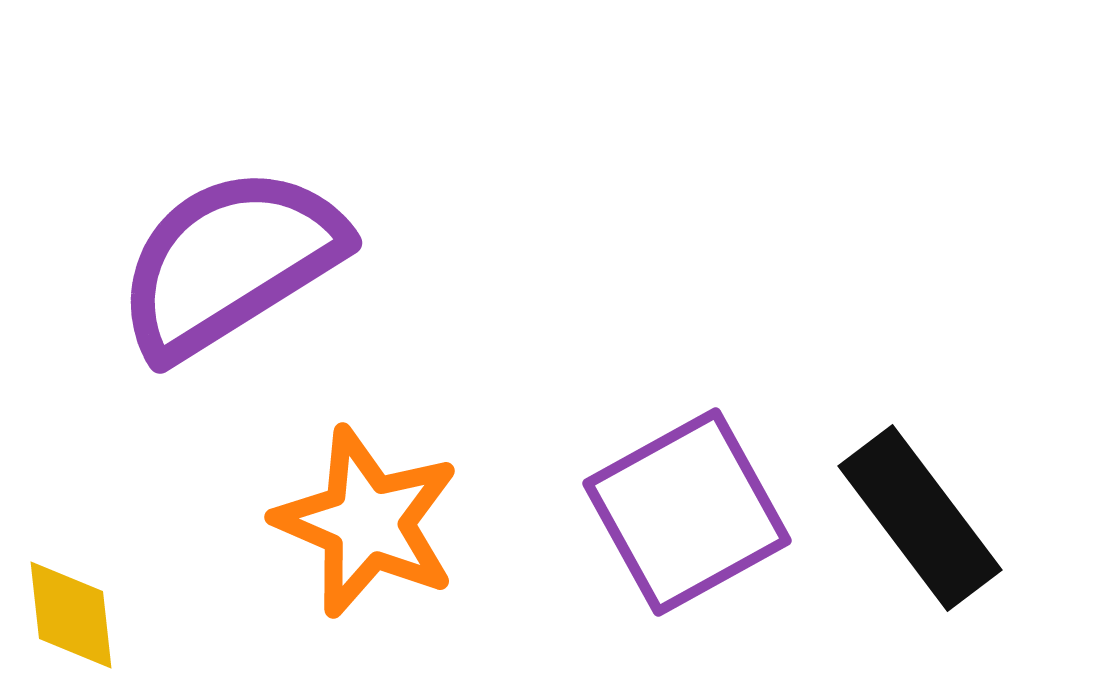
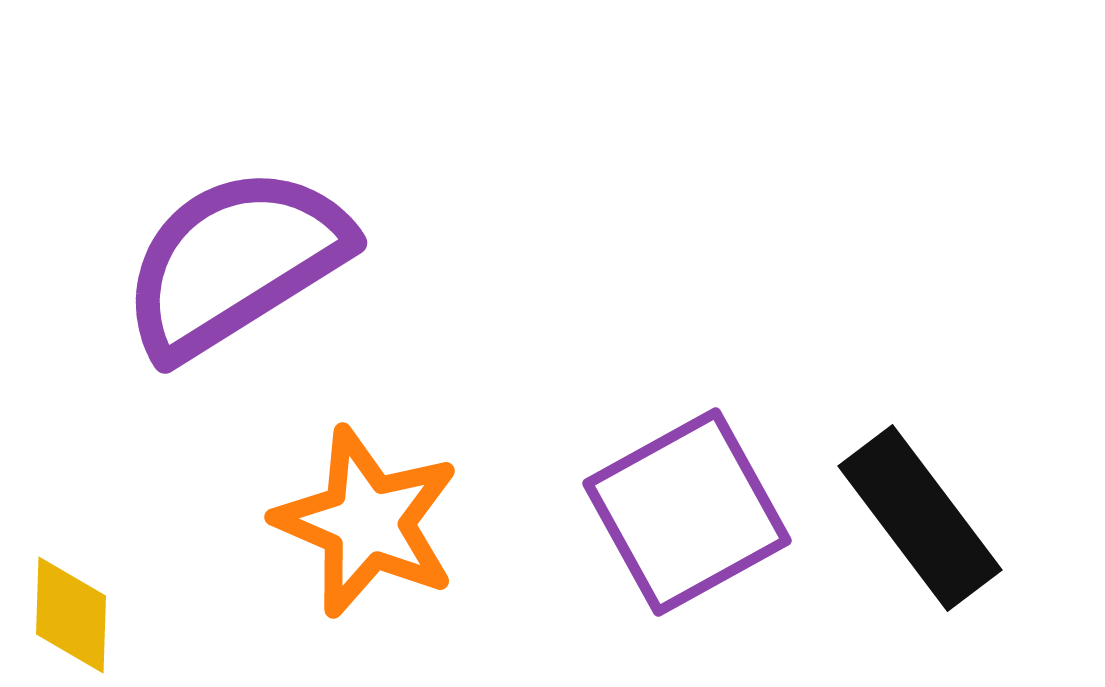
purple semicircle: moved 5 px right
yellow diamond: rotated 8 degrees clockwise
